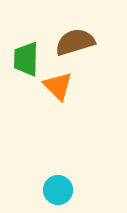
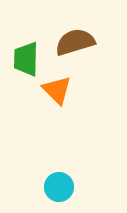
orange triangle: moved 1 px left, 4 px down
cyan circle: moved 1 px right, 3 px up
